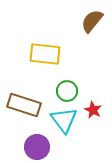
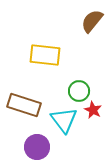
yellow rectangle: moved 1 px down
green circle: moved 12 px right
